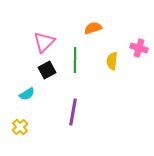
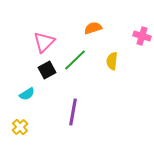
pink cross: moved 3 px right, 12 px up
green line: rotated 45 degrees clockwise
